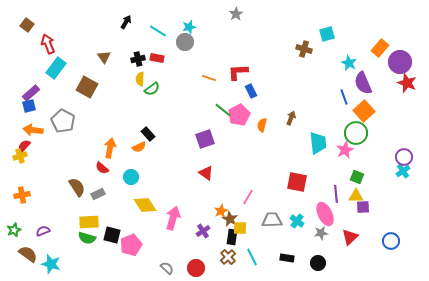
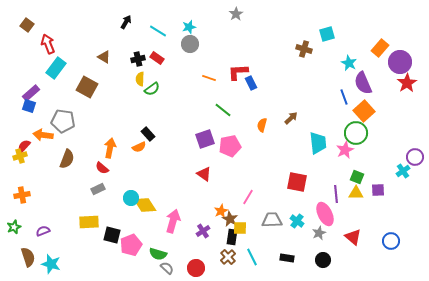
gray circle at (185, 42): moved 5 px right, 2 px down
brown triangle at (104, 57): rotated 24 degrees counterclockwise
red rectangle at (157, 58): rotated 24 degrees clockwise
red star at (407, 83): rotated 18 degrees clockwise
blue rectangle at (251, 91): moved 8 px up
blue square at (29, 106): rotated 32 degrees clockwise
pink pentagon at (239, 115): moved 9 px left, 31 px down; rotated 15 degrees clockwise
brown arrow at (291, 118): rotated 24 degrees clockwise
gray pentagon at (63, 121): rotated 20 degrees counterclockwise
orange arrow at (33, 130): moved 10 px right, 5 px down
purple circle at (404, 157): moved 11 px right
red triangle at (206, 173): moved 2 px left, 1 px down
cyan circle at (131, 177): moved 21 px down
brown semicircle at (77, 187): moved 10 px left, 28 px up; rotated 54 degrees clockwise
gray rectangle at (98, 194): moved 5 px up
yellow triangle at (356, 196): moved 3 px up
purple square at (363, 207): moved 15 px right, 17 px up
pink arrow at (173, 218): moved 3 px down
green star at (14, 230): moved 3 px up
gray star at (321, 233): moved 2 px left; rotated 16 degrees counterclockwise
red triangle at (350, 237): moved 3 px right; rotated 36 degrees counterclockwise
green semicircle at (87, 238): moved 71 px right, 16 px down
brown semicircle at (28, 254): moved 3 px down; rotated 36 degrees clockwise
black circle at (318, 263): moved 5 px right, 3 px up
